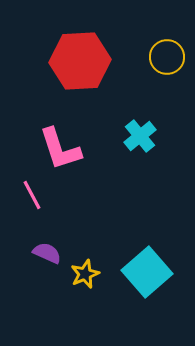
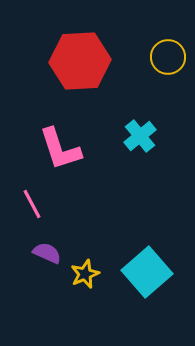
yellow circle: moved 1 px right
pink line: moved 9 px down
